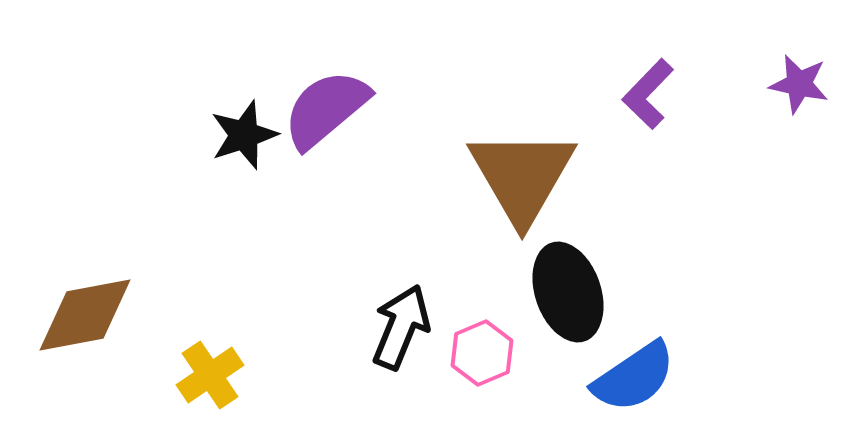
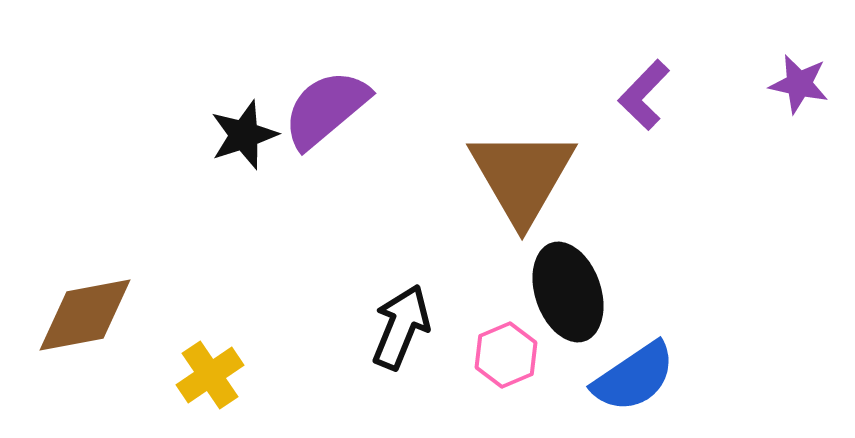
purple L-shape: moved 4 px left, 1 px down
pink hexagon: moved 24 px right, 2 px down
